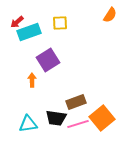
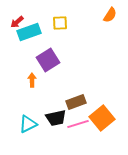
black trapezoid: rotated 20 degrees counterclockwise
cyan triangle: rotated 18 degrees counterclockwise
